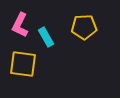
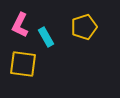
yellow pentagon: rotated 15 degrees counterclockwise
